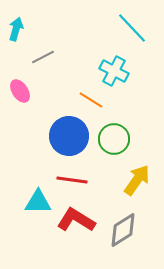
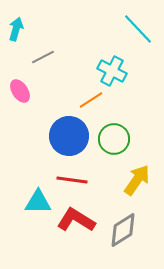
cyan line: moved 6 px right, 1 px down
cyan cross: moved 2 px left
orange line: rotated 65 degrees counterclockwise
